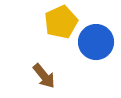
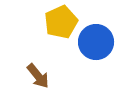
brown arrow: moved 6 px left
